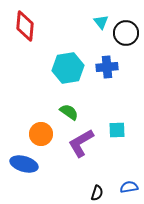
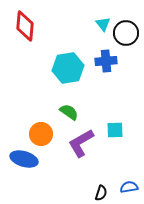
cyan triangle: moved 2 px right, 2 px down
blue cross: moved 1 px left, 6 px up
cyan square: moved 2 px left
blue ellipse: moved 5 px up
black semicircle: moved 4 px right
